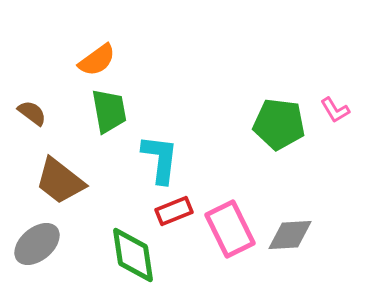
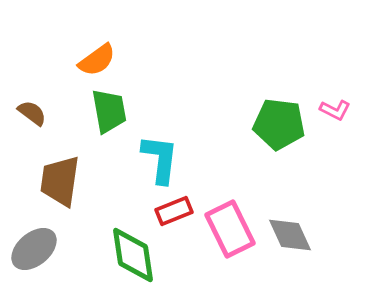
pink L-shape: rotated 32 degrees counterclockwise
brown trapezoid: rotated 60 degrees clockwise
gray diamond: rotated 69 degrees clockwise
gray ellipse: moved 3 px left, 5 px down
